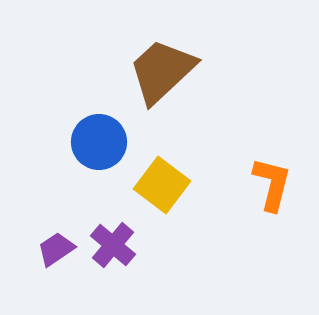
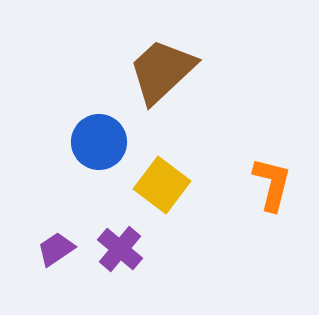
purple cross: moved 7 px right, 4 px down
